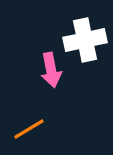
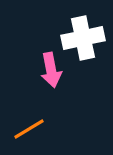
white cross: moved 2 px left, 2 px up
